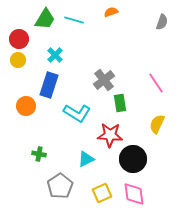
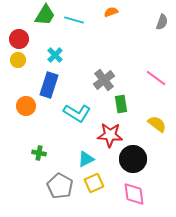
green trapezoid: moved 4 px up
pink line: moved 5 px up; rotated 20 degrees counterclockwise
green rectangle: moved 1 px right, 1 px down
yellow semicircle: rotated 102 degrees clockwise
green cross: moved 1 px up
gray pentagon: rotated 10 degrees counterclockwise
yellow square: moved 8 px left, 10 px up
